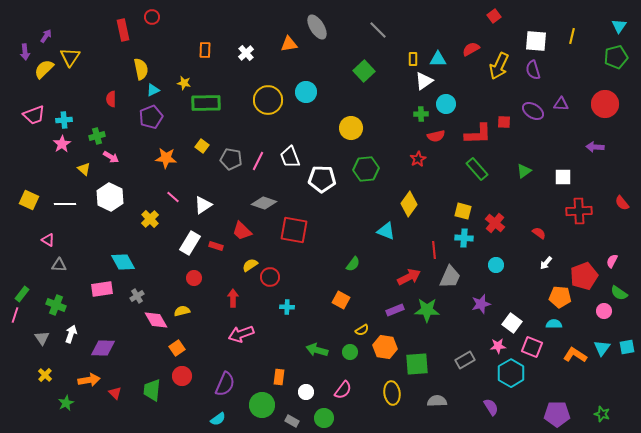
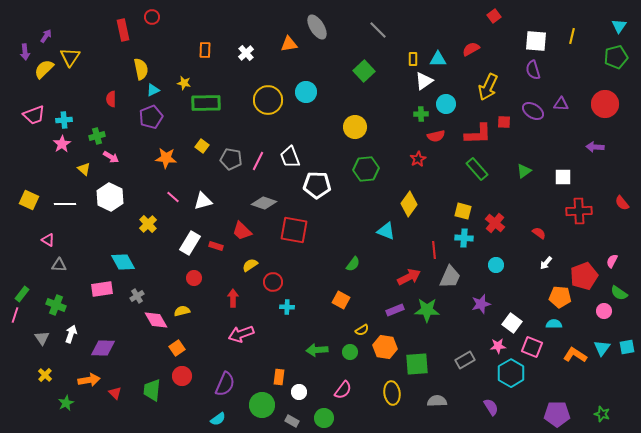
yellow arrow at (499, 66): moved 11 px left, 21 px down
yellow circle at (351, 128): moved 4 px right, 1 px up
white pentagon at (322, 179): moved 5 px left, 6 px down
white triangle at (203, 205): moved 4 px up; rotated 18 degrees clockwise
yellow cross at (150, 219): moved 2 px left, 5 px down
red circle at (270, 277): moved 3 px right, 5 px down
green arrow at (317, 350): rotated 20 degrees counterclockwise
white circle at (306, 392): moved 7 px left
